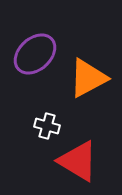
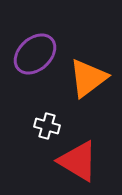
orange triangle: rotated 9 degrees counterclockwise
